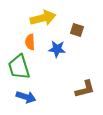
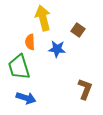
yellow arrow: rotated 90 degrees counterclockwise
brown square: moved 1 px right; rotated 16 degrees clockwise
brown L-shape: rotated 55 degrees counterclockwise
blue arrow: moved 1 px down
